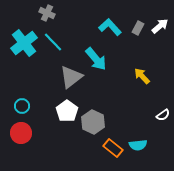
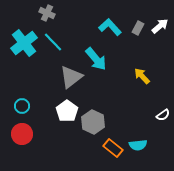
red circle: moved 1 px right, 1 px down
